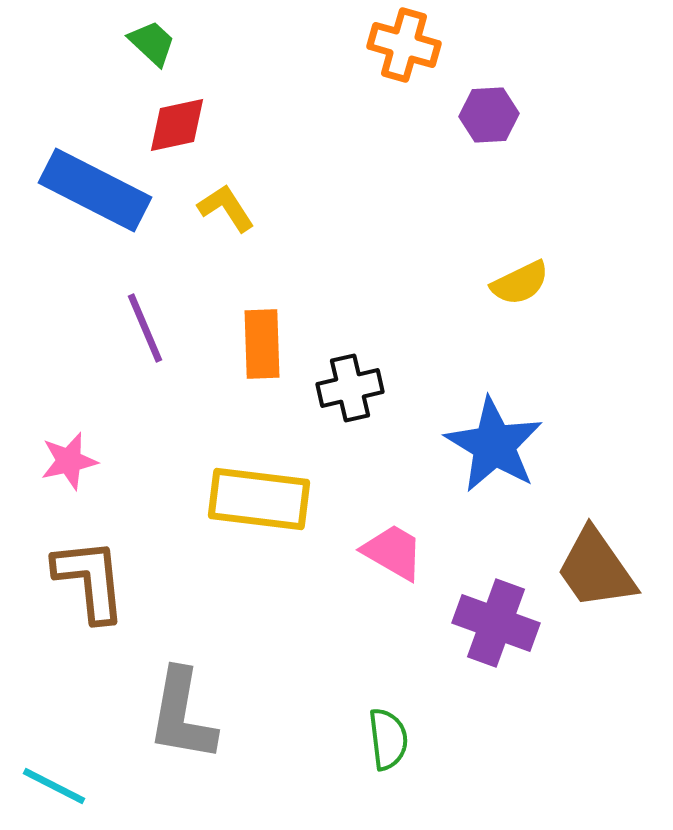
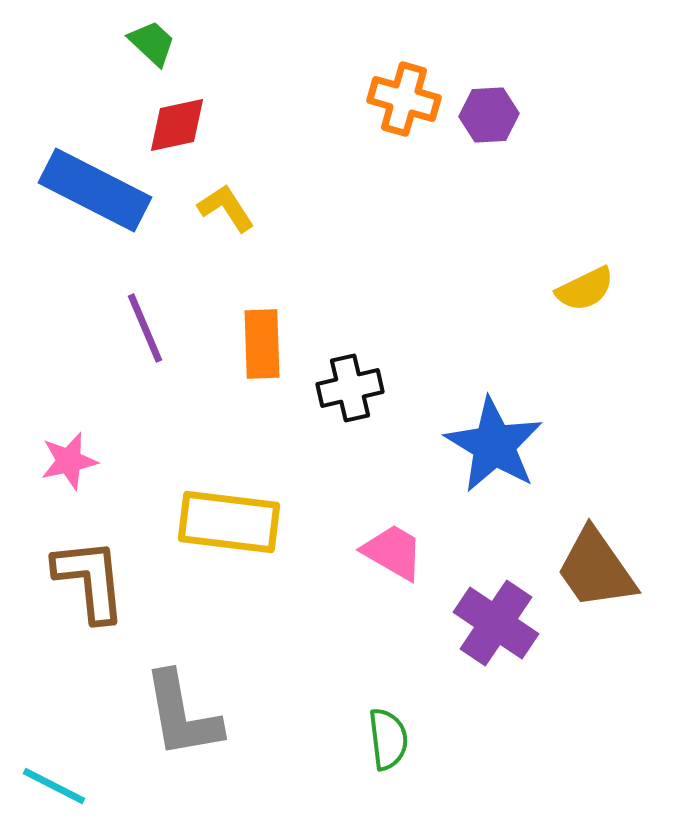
orange cross: moved 54 px down
yellow semicircle: moved 65 px right, 6 px down
yellow rectangle: moved 30 px left, 23 px down
purple cross: rotated 14 degrees clockwise
gray L-shape: rotated 20 degrees counterclockwise
